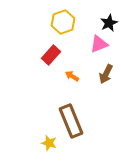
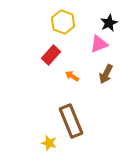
yellow hexagon: rotated 20 degrees counterclockwise
